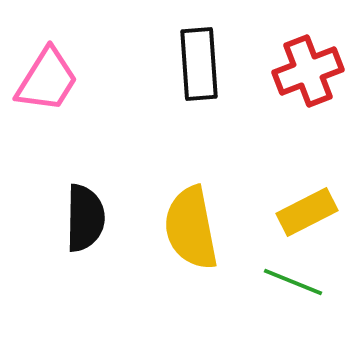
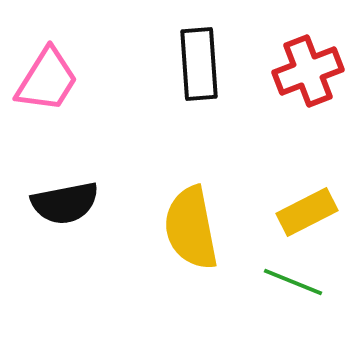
black semicircle: moved 20 px left, 15 px up; rotated 78 degrees clockwise
